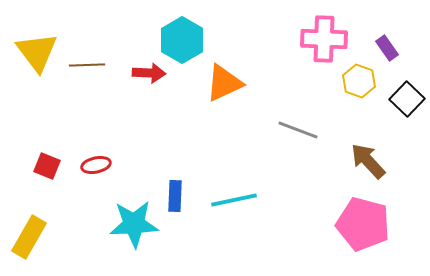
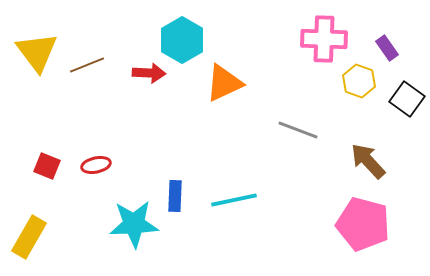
brown line: rotated 20 degrees counterclockwise
black square: rotated 8 degrees counterclockwise
